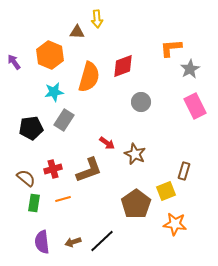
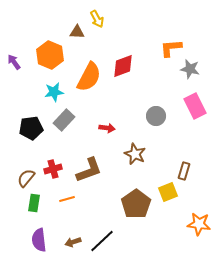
yellow arrow: rotated 24 degrees counterclockwise
gray star: rotated 30 degrees counterclockwise
orange semicircle: rotated 12 degrees clockwise
gray circle: moved 15 px right, 14 px down
gray rectangle: rotated 10 degrees clockwise
red arrow: moved 15 px up; rotated 28 degrees counterclockwise
brown semicircle: rotated 90 degrees counterclockwise
yellow square: moved 2 px right, 1 px down
orange line: moved 4 px right
orange star: moved 24 px right
purple semicircle: moved 3 px left, 2 px up
